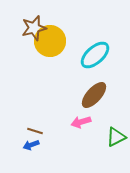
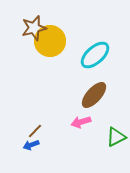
brown line: rotated 63 degrees counterclockwise
